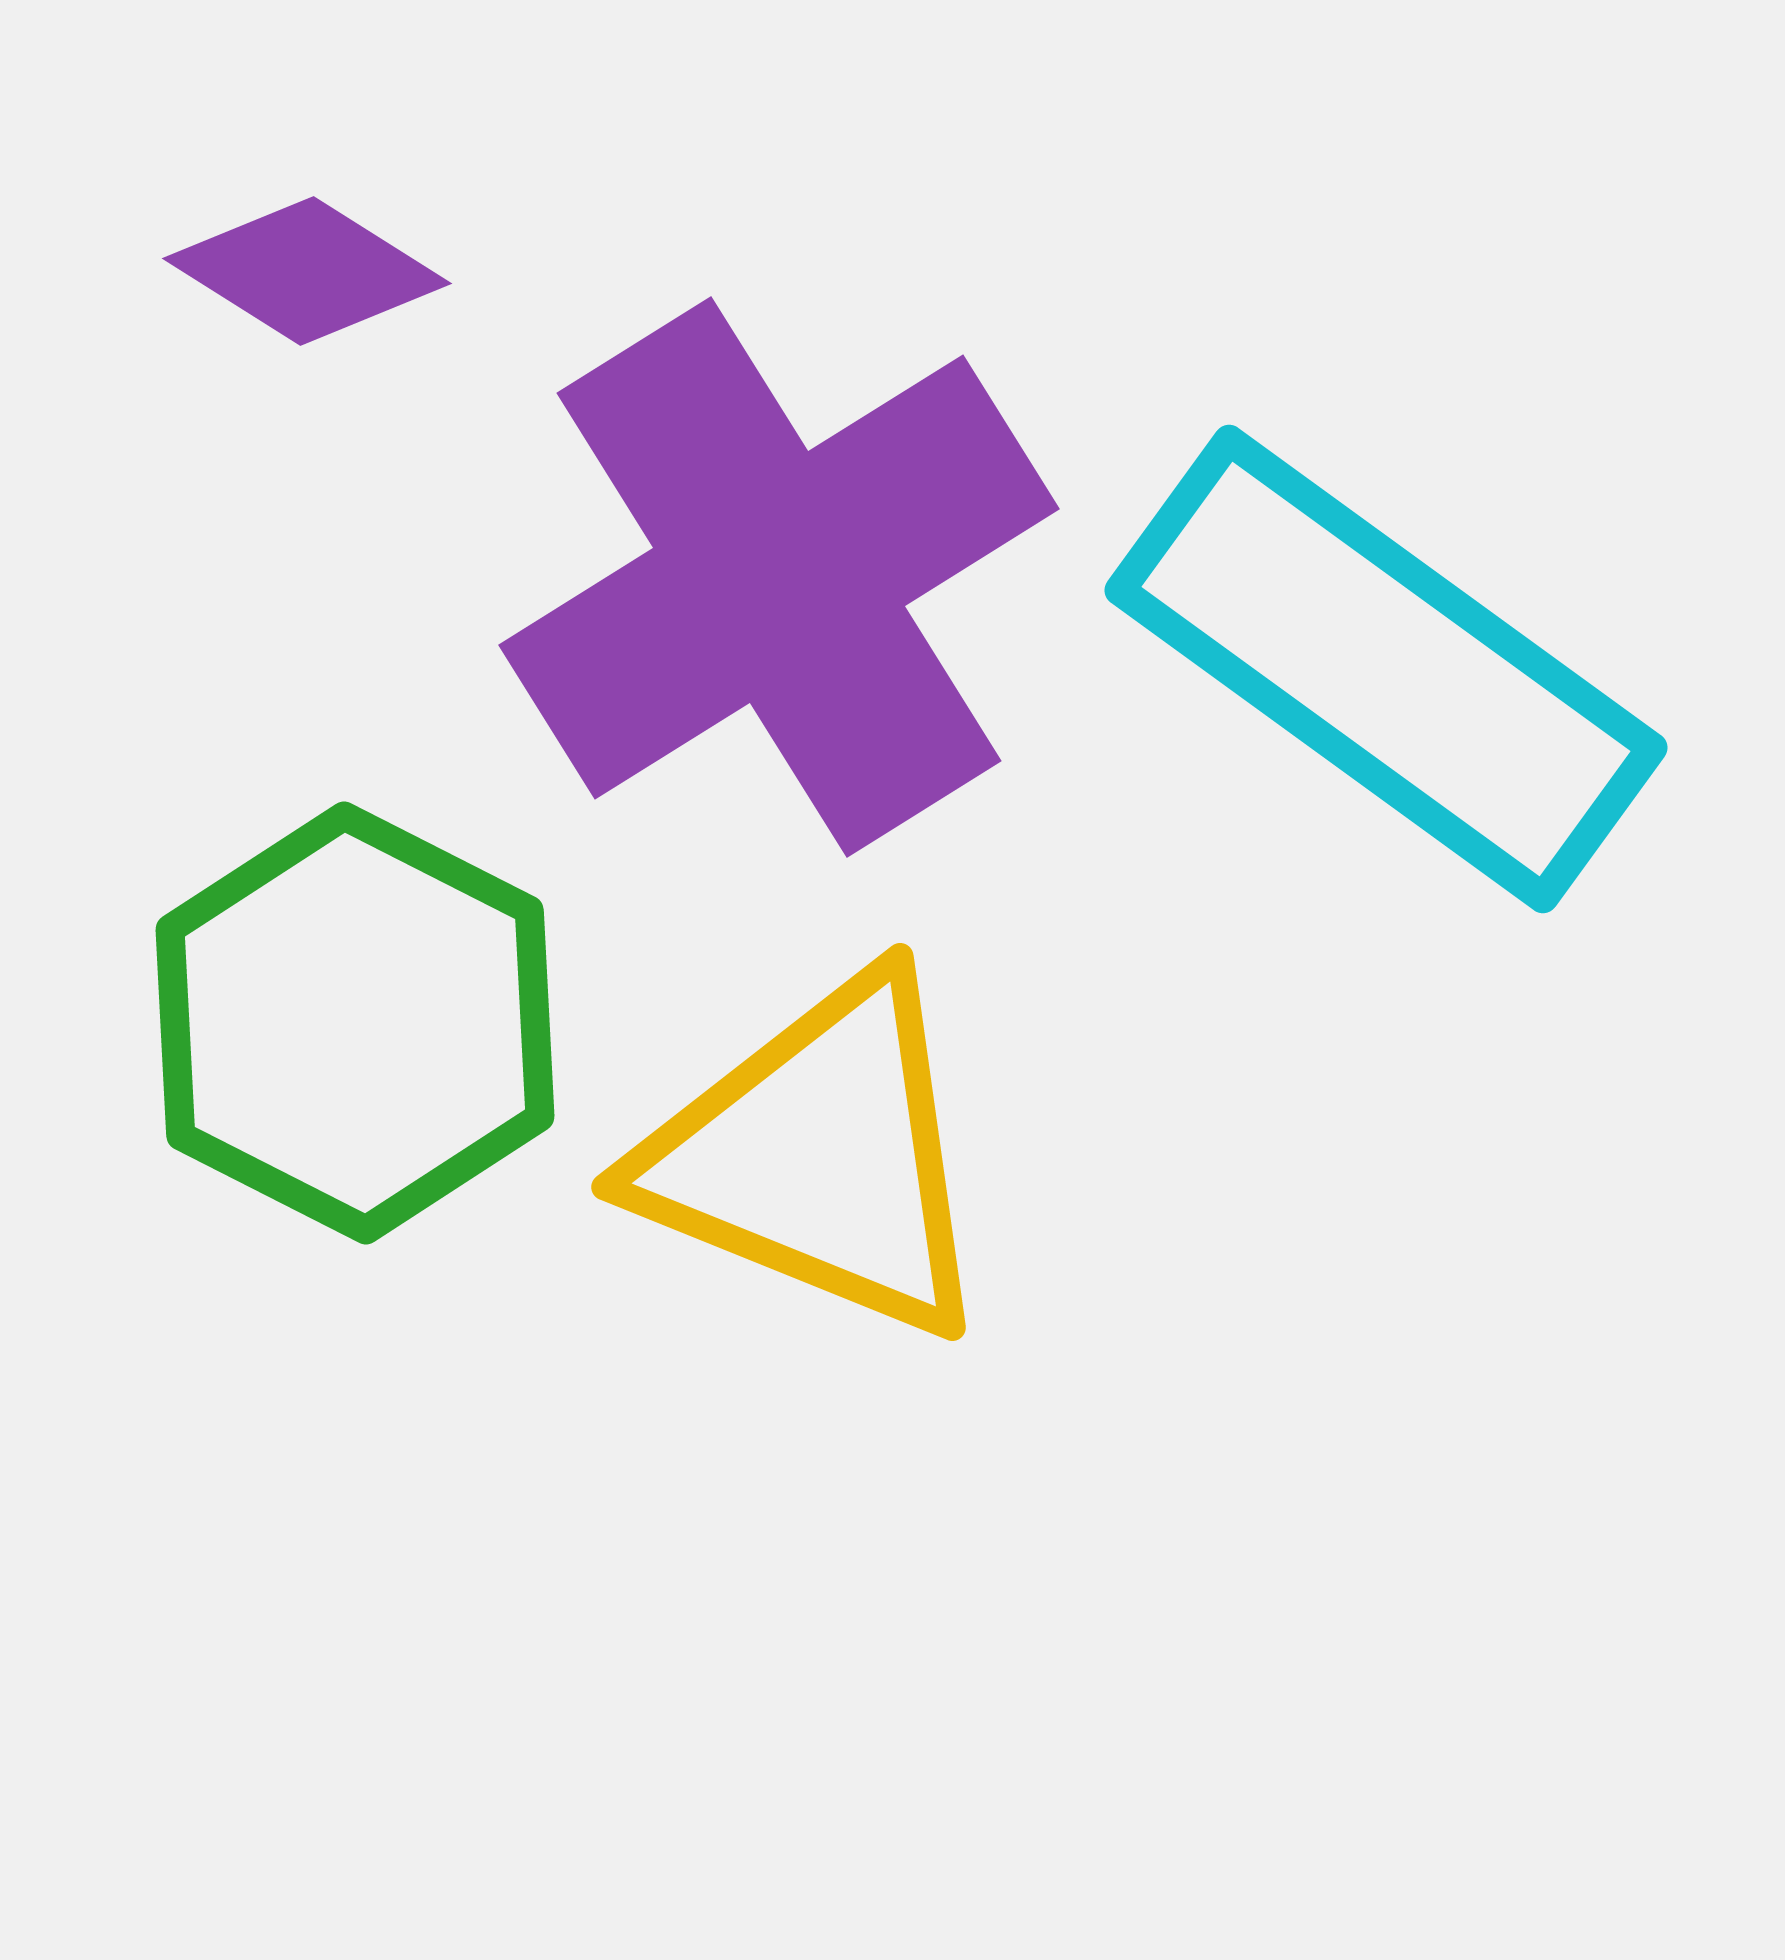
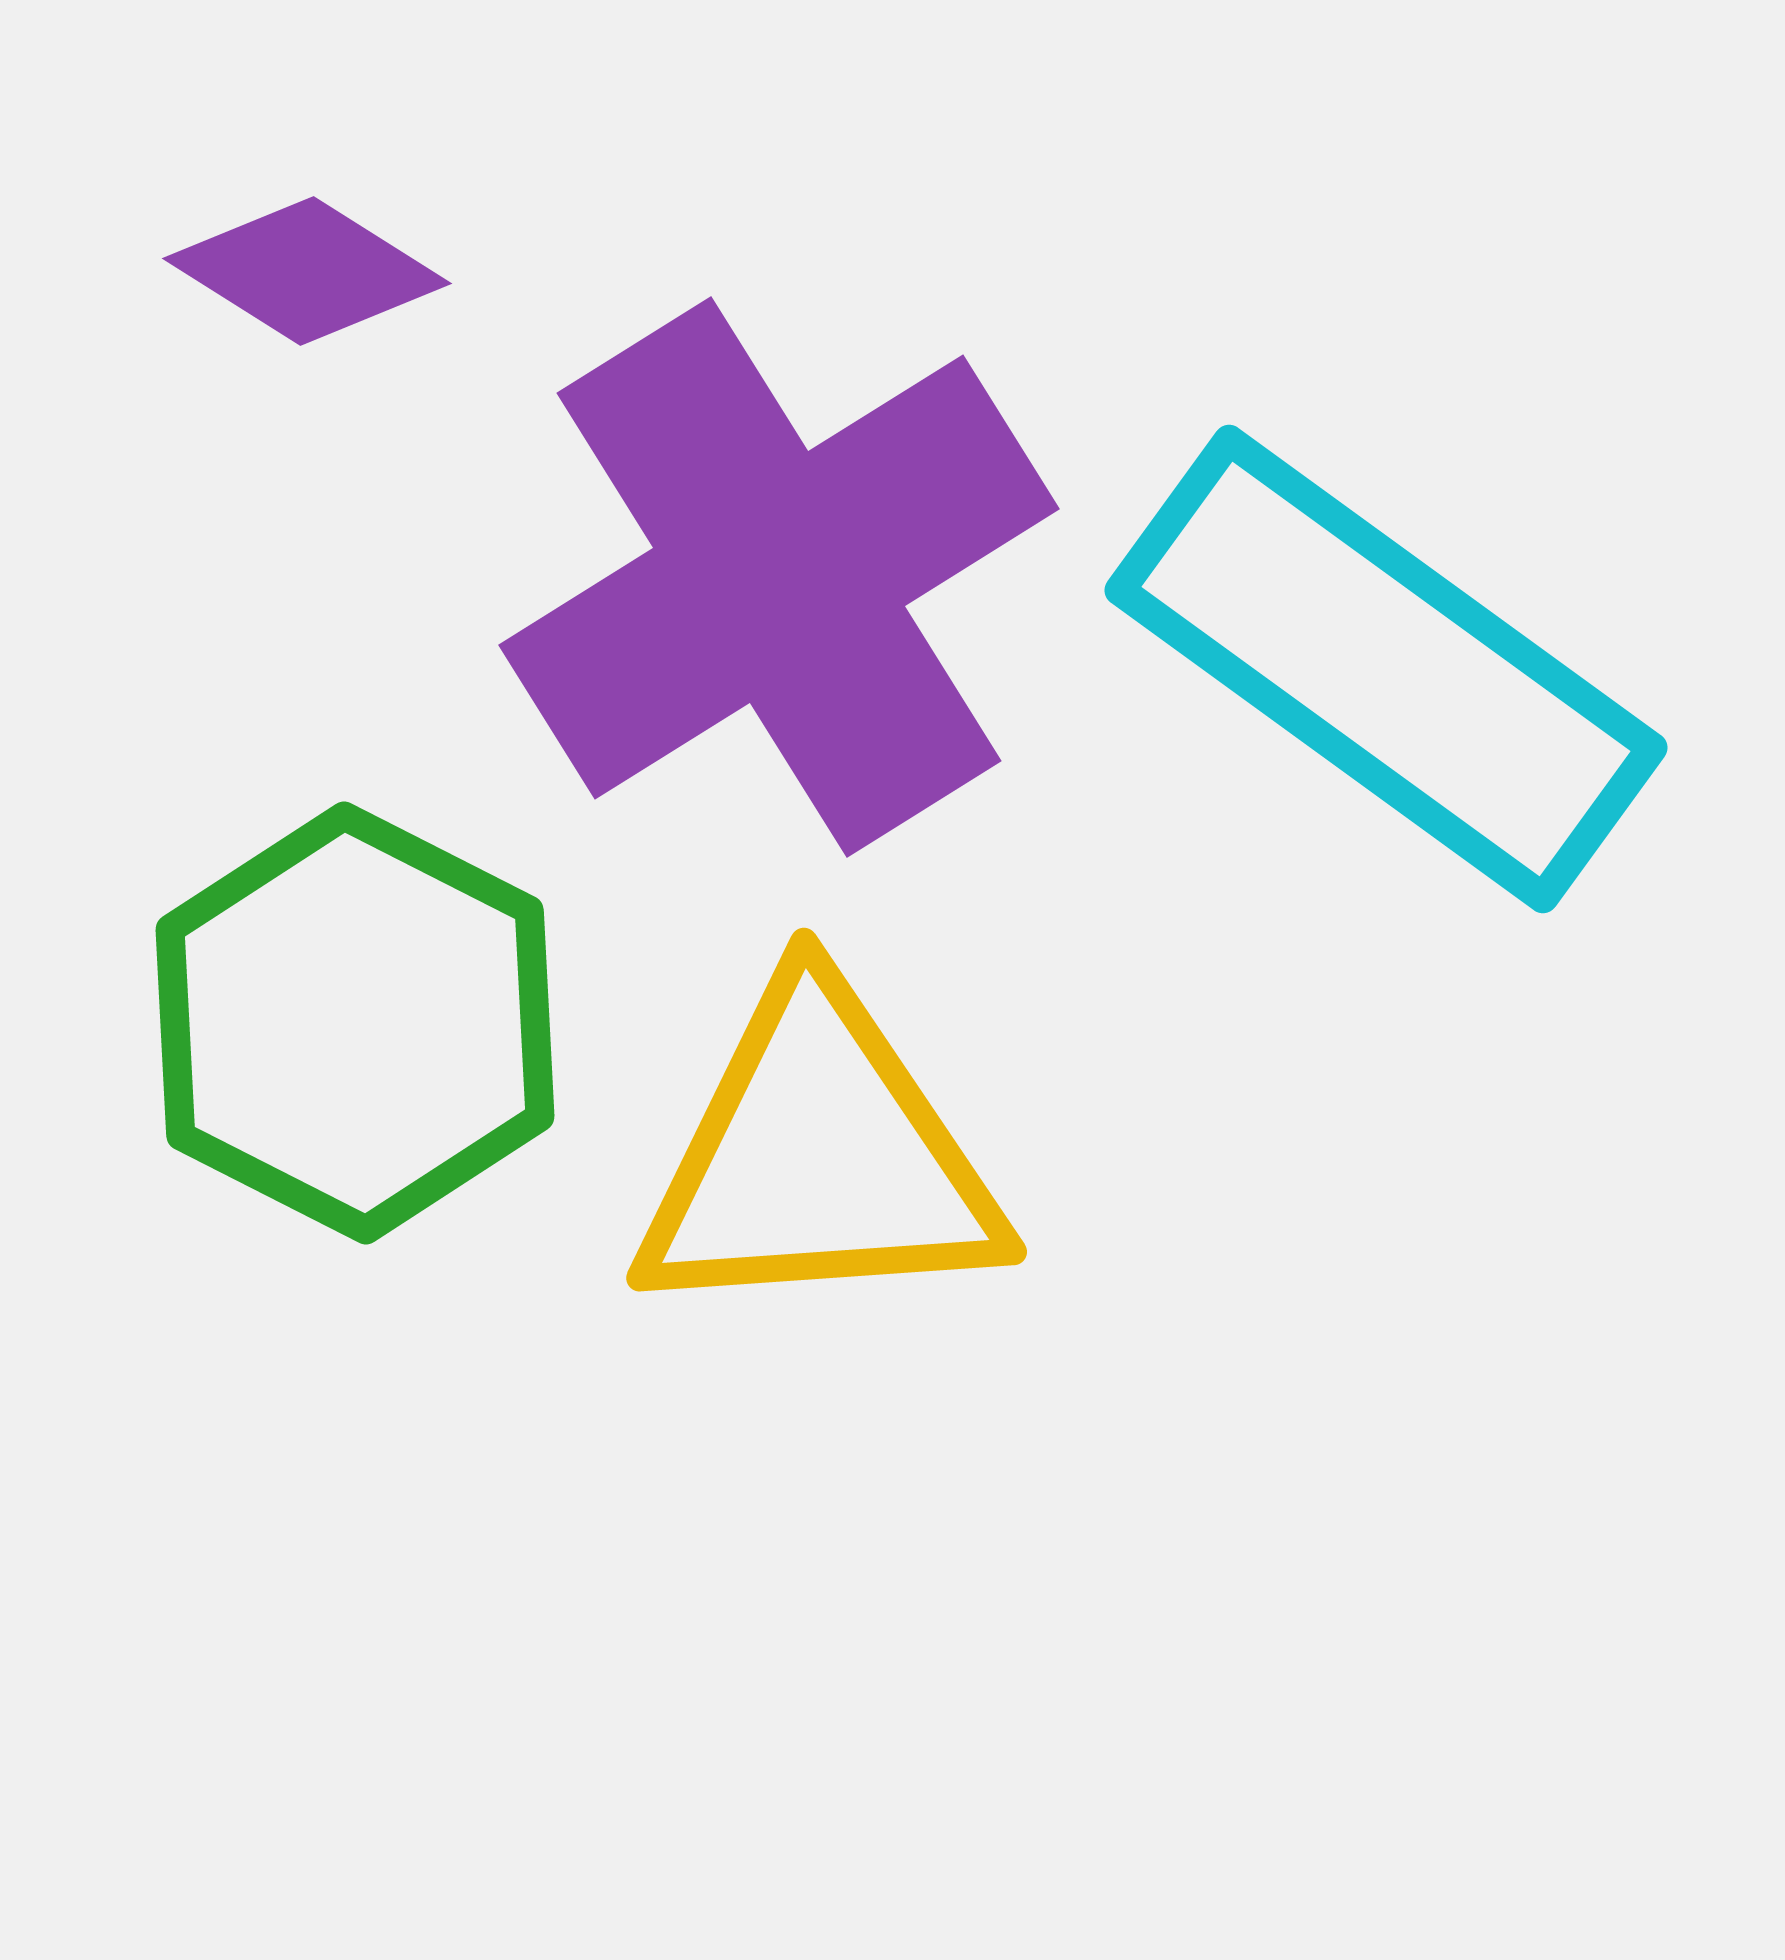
yellow triangle: rotated 26 degrees counterclockwise
